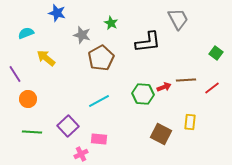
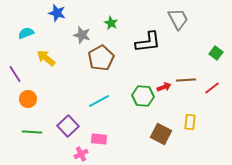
green hexagon: moved 2 px down
